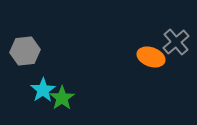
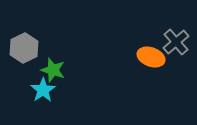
gray hexagon: moved 1 px left, 3 px up; rotated 20 degrees counterclockwise
green star: moved 9 px left, 28 px up; rotated 20 degrees counterclockwise
